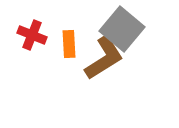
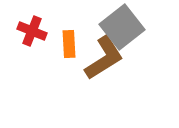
gray square: moved 2 px up; rotated 12 degrees clockwise
red cross: moved 4 px up
